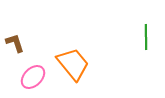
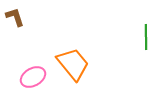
brown L-shape: moved 26 px up
pink ellipse: rotated 15 degrees clockwise
